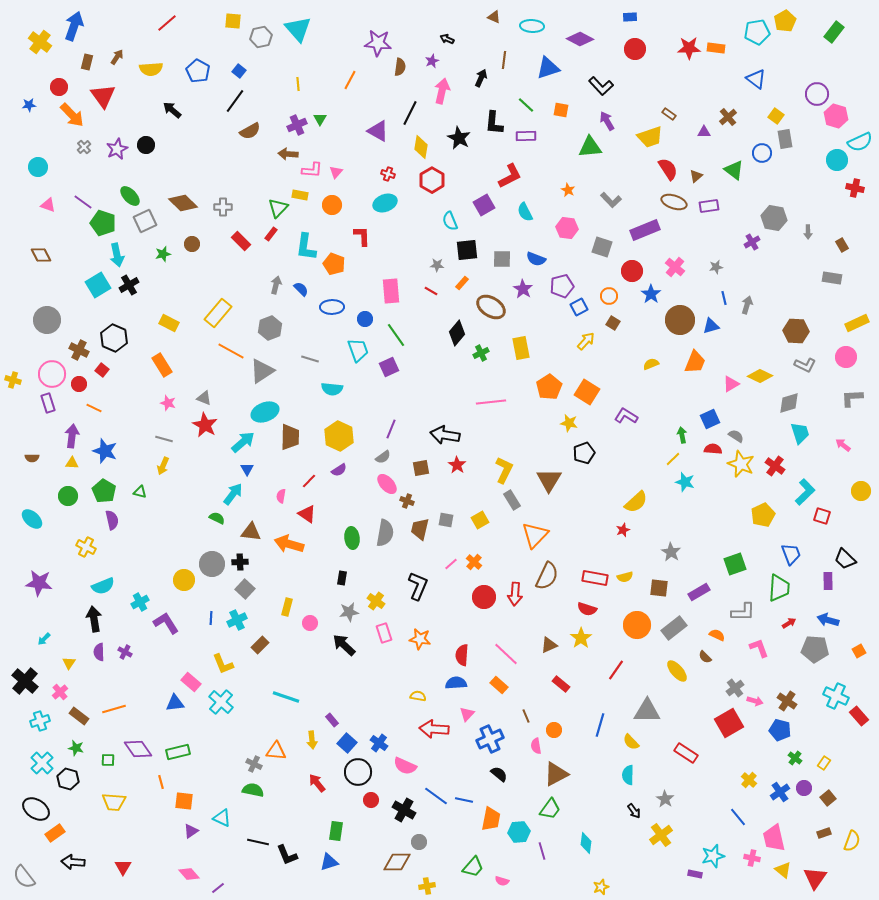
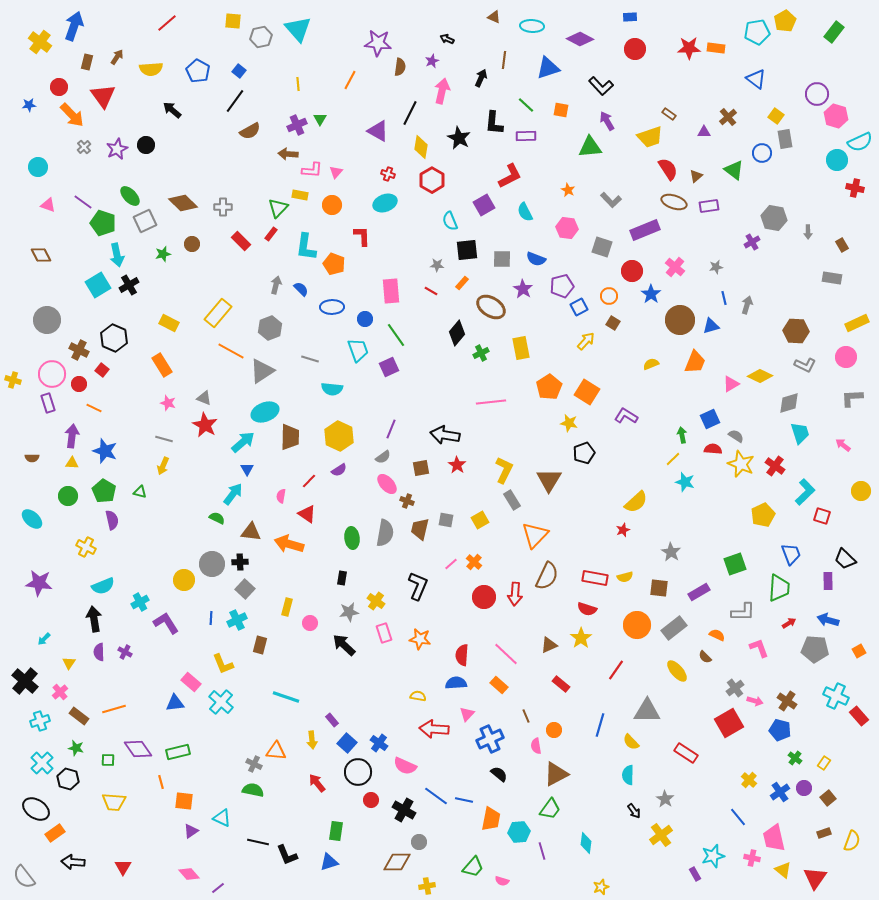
brown rectangle at (260, 645): rotated 30 degrees counterclockwise
purple rectangle at (695, 874): rotated 48 degrees clockwise
